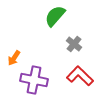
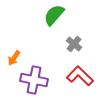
green semicircle: moved 1 px left, 1 px up
